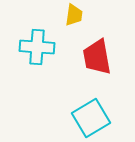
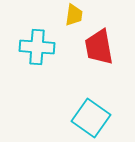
red trapezoid: moved 2 px right, 10 px up
cyan square: rotated 24 degrees counterclockwise
